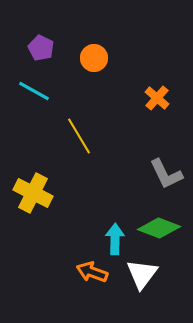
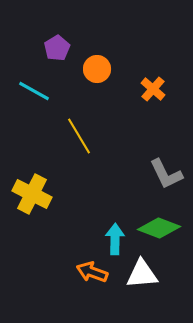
purple pentagon: moved 16 px right; rotated 15 degrees clockwise
orange circle: moved 3 px right, 11 px down
orange cross: moved 4 px left, 9 px up
yellow cross: moved 1 px left, 1 px down
white triangle: rotated 48 degrees clockwise
